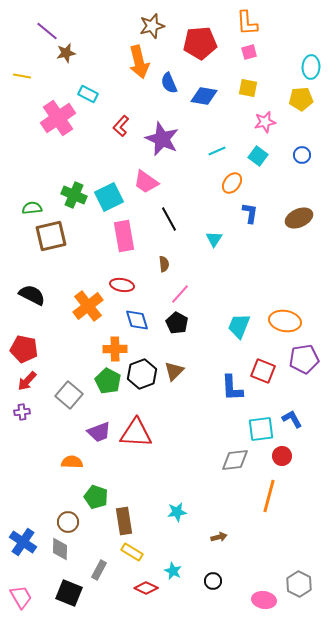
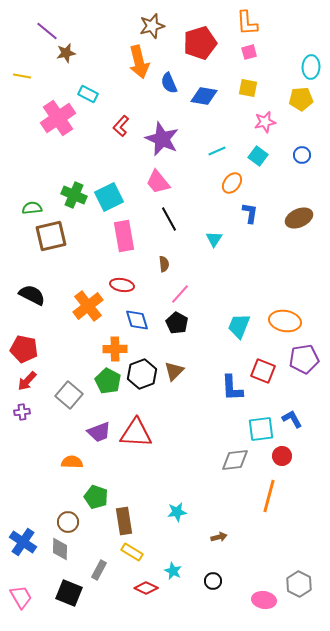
red pentagon at (200, 43): rotated 12 degrees counterclockwise
pink trapezoid at (146, 182): moved 12 px right; rotated 16 degrees clockwise
